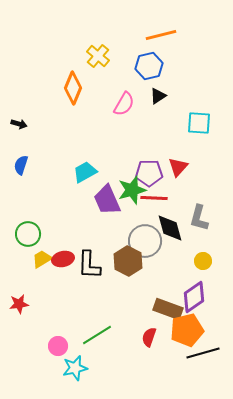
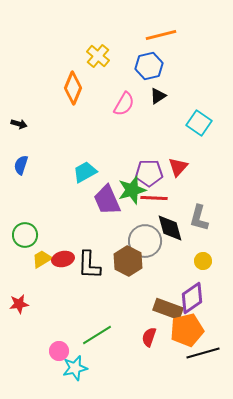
cyan square: rotated 30 degrees clockwise
green circle: moved 3 px left, 1 px down
purple diamond: moved 2 px left, 1 px down
pink circle: moved 1 px right, 5 px down
